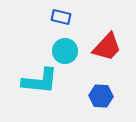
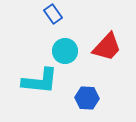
blue rectangle: moved 8 px left, 3 px up; rotated 42 degrees clockwise
blue hexagon: moved 14 px left, 2 px down
